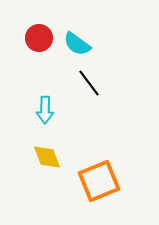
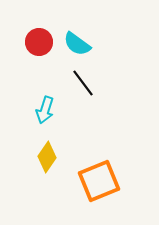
red circle: moved 4 px down
black line: moved 6 px left
cyan arrow: rotated 16 degrees clockwise
yellow diamond: rotated 56 degrees clockwise
